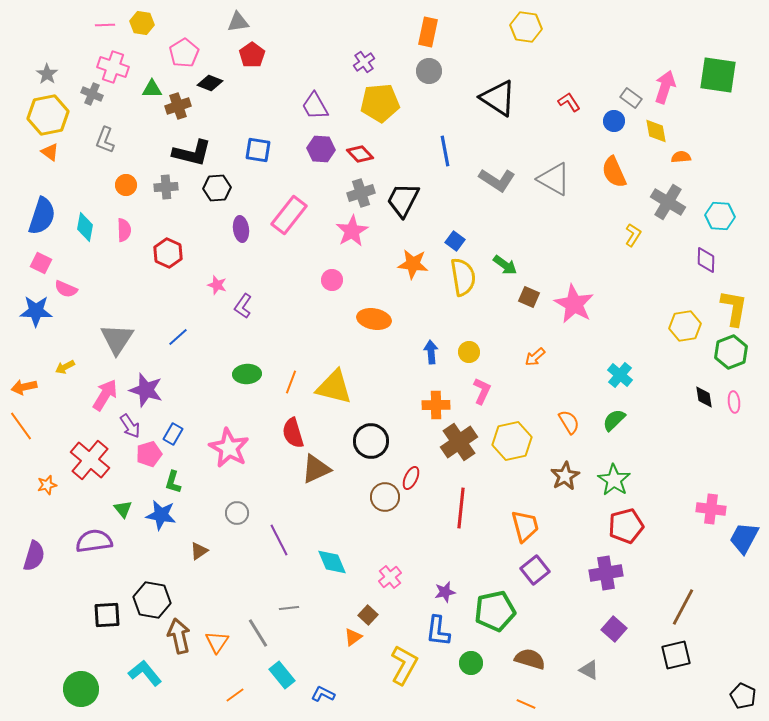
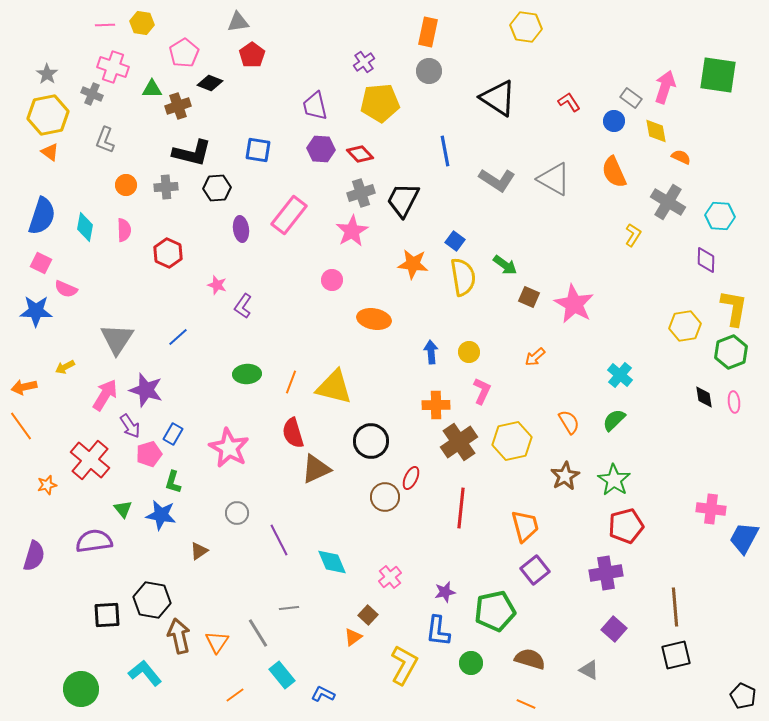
purple trapezoid at (315, 106): rotated 16 degrees clockwise
orange semicircle at (681, 157): rotated 30 degrees clockwise
brown line at (683, 607): moved 8 px left; rotated 33 degrees counterclockwise
